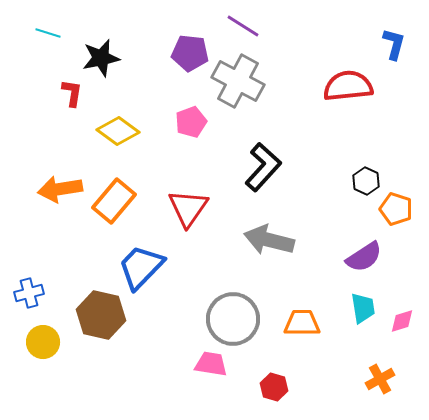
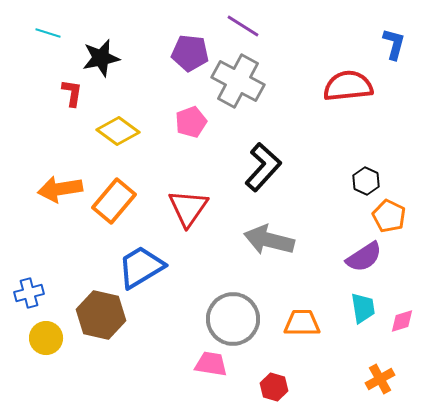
orange pentagon: moved 7 px left, 7 px down; rotated 8 degrees clockwise
blue trapezoid: rotated 15 degrees clockwise
yellow circle: moved 3 px right, 4 px up
